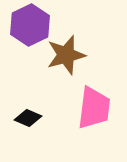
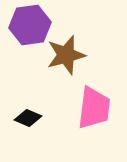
purple hexagon: rotated 18 degrees clockwise
